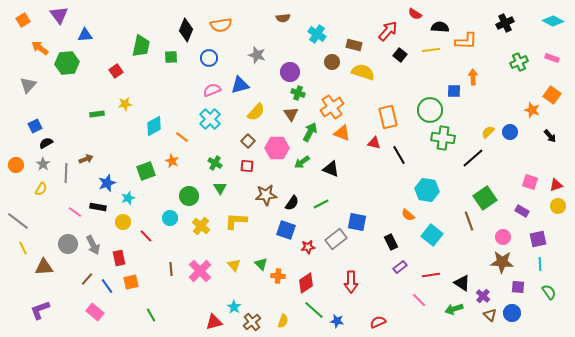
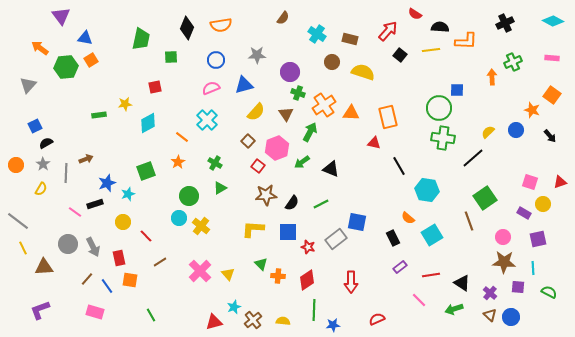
purple triangle at (59, 15): moved 2 px right, 1 px down
brown semicircle at (283, 18): rotated 48 degrees counterclockwise
orange square at (23, 20): moved 68 px right, 40 px down
black diamond at (186, 30): moved 1 px right, 2 px up
blue triangle at (85, 35): moved 3 px down; rotated 14 degrees clockwise
brown rectangle at (354, 45): moved 4 px left, 6 px up
green trapezoid at (141, 46): moved 7 px up
gray star at (257, 55): rotated 18 degrees counterclockwise
blue circle at (209, 58): moved 7 px right, 2 px down
pink rectangle at (552, 58): rotated 16 degrees counterclockwise
green cross at (519, 62): moved 6 px left
green hexagon at (67, 63): moved 1 px left, 4 px down
red square at (116, 71): moved 39 px right, 16 px down; rotated 24 degrees clockwise
orange arrow at (473, 77): moved 19 px right
blue triangle at (240, 85): moved 4 px right
pink semicircle at (212, 90): moved 1 px left, 2 px up
blue square at (454, 91): moved 3 px right, 1 px up
orange cross at (332, 107): moved 8 px left, 2 px up
green circle at (430, 110): moved 9 px right, 2 px up
green rectangle at (97, 114): moved 2 px right, 1 px down
brown triangle at (291, 114): moved 5 px left
cyan cross at (210, 119): moved 3 px left, 1 px down
cyan diamond at (154, 126): moved 6 px left, 3 px up
blue circle at (510, 132): moved 6 px right, 2 px up
orange triangle at (342, 133): moved 9 px right, 20 px up; rotated 18 degrees counterclockwise
pink hexagon at (277, 148): rotated 20 degrees counterclockwise
black line at (399, 155): moved 11 px down
orange star at (172, 161): moved 6 px right, 1 px down; rotated 16 degrees clockwise
red square at (247, 166): moved 11 px right; rotated 32 degrees clockwise
red triangle at (556, 185): moved 4 px right, 3 px up
green triangle at (220, 188): rotated 32 degrees clockwise
cyan star at (128, 198): moved 4 px up
yellow circle at (558, 206): moved 15 px left, 2 px up
black rectangle at (98, 207): moved 3 px left, 3 px up; rotated 28 degrees counterclockwise
purple rectangle at (522, 211): moved 2 px right, 2 px down
orange semicircle at (408, 215): moved 3 px down
cyan circle at (170, 218): moved 9 px right
yellow L-shape at (236, 221): moved 17 px right, 8 px down
blue square at (286, 230): moved 2 px right, 2 px down; rotated 18 degrees counterclockwise
cyan square at (432, 235): rotated 20 degrees clockwise
black rectangle at (391, 242): moved 2 px right, 4 px up
gray arrow at (93, 245): moved 2 px down
red star at (308, 247): rotated 24 degrees clockwise
brown star at (502, 262): moved 2 px right
cyan line at (540, 264): moved 7 px left, 4 px down
yellow triangle at (234, 265): moved 6 px left, 9 px down
brown line at (171, 269): moved 11 px left, 7 px up; rotated 64 degrees clockwise
orange square at (131, 282): moved 1 px left, 2 px up; rotated 21 degrees clockwise
red diamond at (306, 283): moved 1 px right, 3 px up
green semicircle at (549, 292): rotated 28 degrees counterclockwise
purple cross at (483, 296): moved 7 px right, 3 px up
cyan star at (234, 307): rotated 16 degrees clockwise
green line at (314, 310): rotated 50 degrees clockwise
pink rectangle at (95, 312): rotated 24 degrees counterclockwise
blue circle at (512, 313): moved 1 px left, 4 px down
yellow semicircle at (283, 321): rotated 104 degrees counterclockwise
blue star at (337, 321): moved 4 px left, 4 px down; rotated 16 degrees counterclockwise
brown cross at (252, 322): moved 1 px right, 2 px up
red semicircle at (378, 322): moved 1 px left, 3 px up
